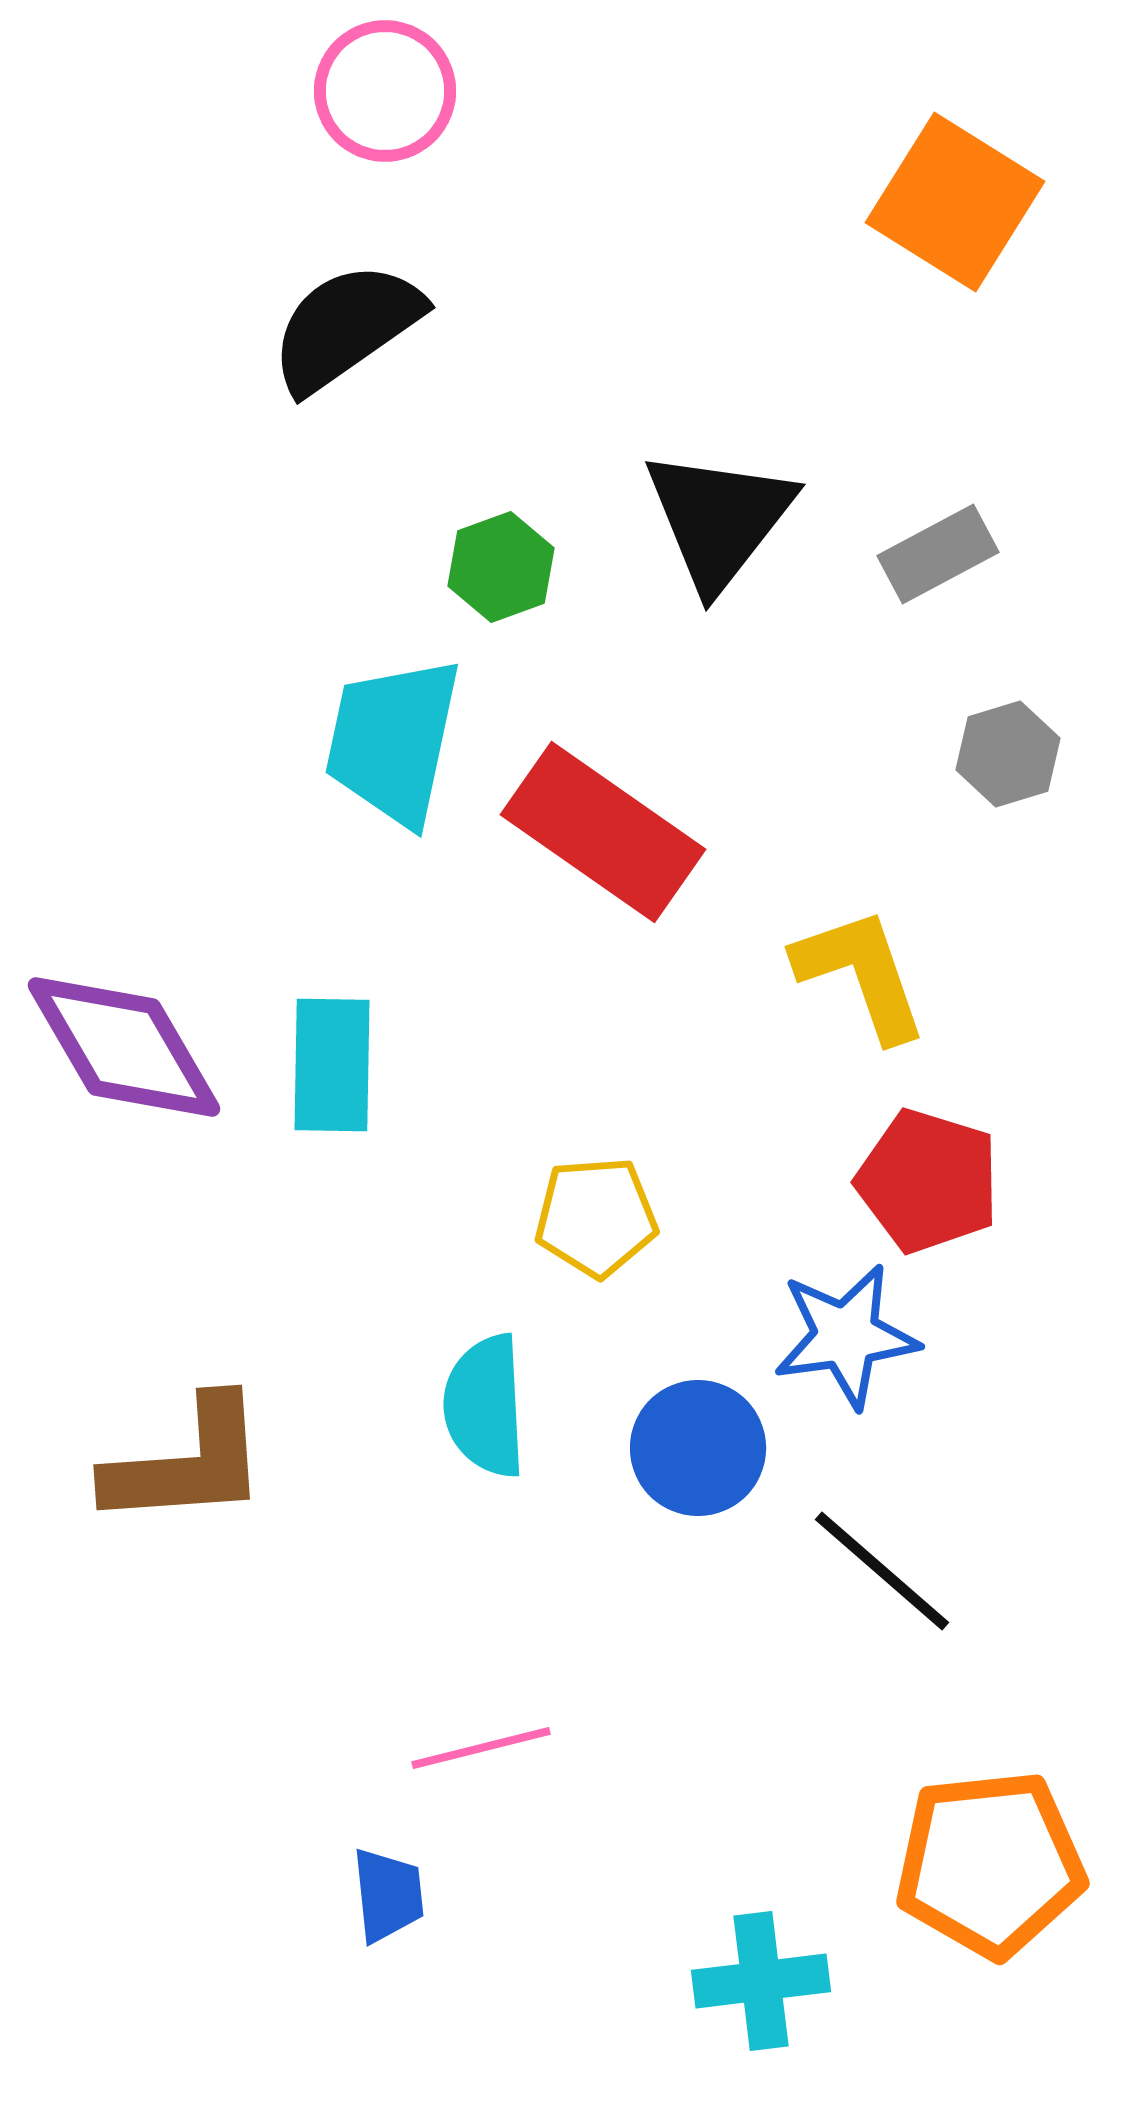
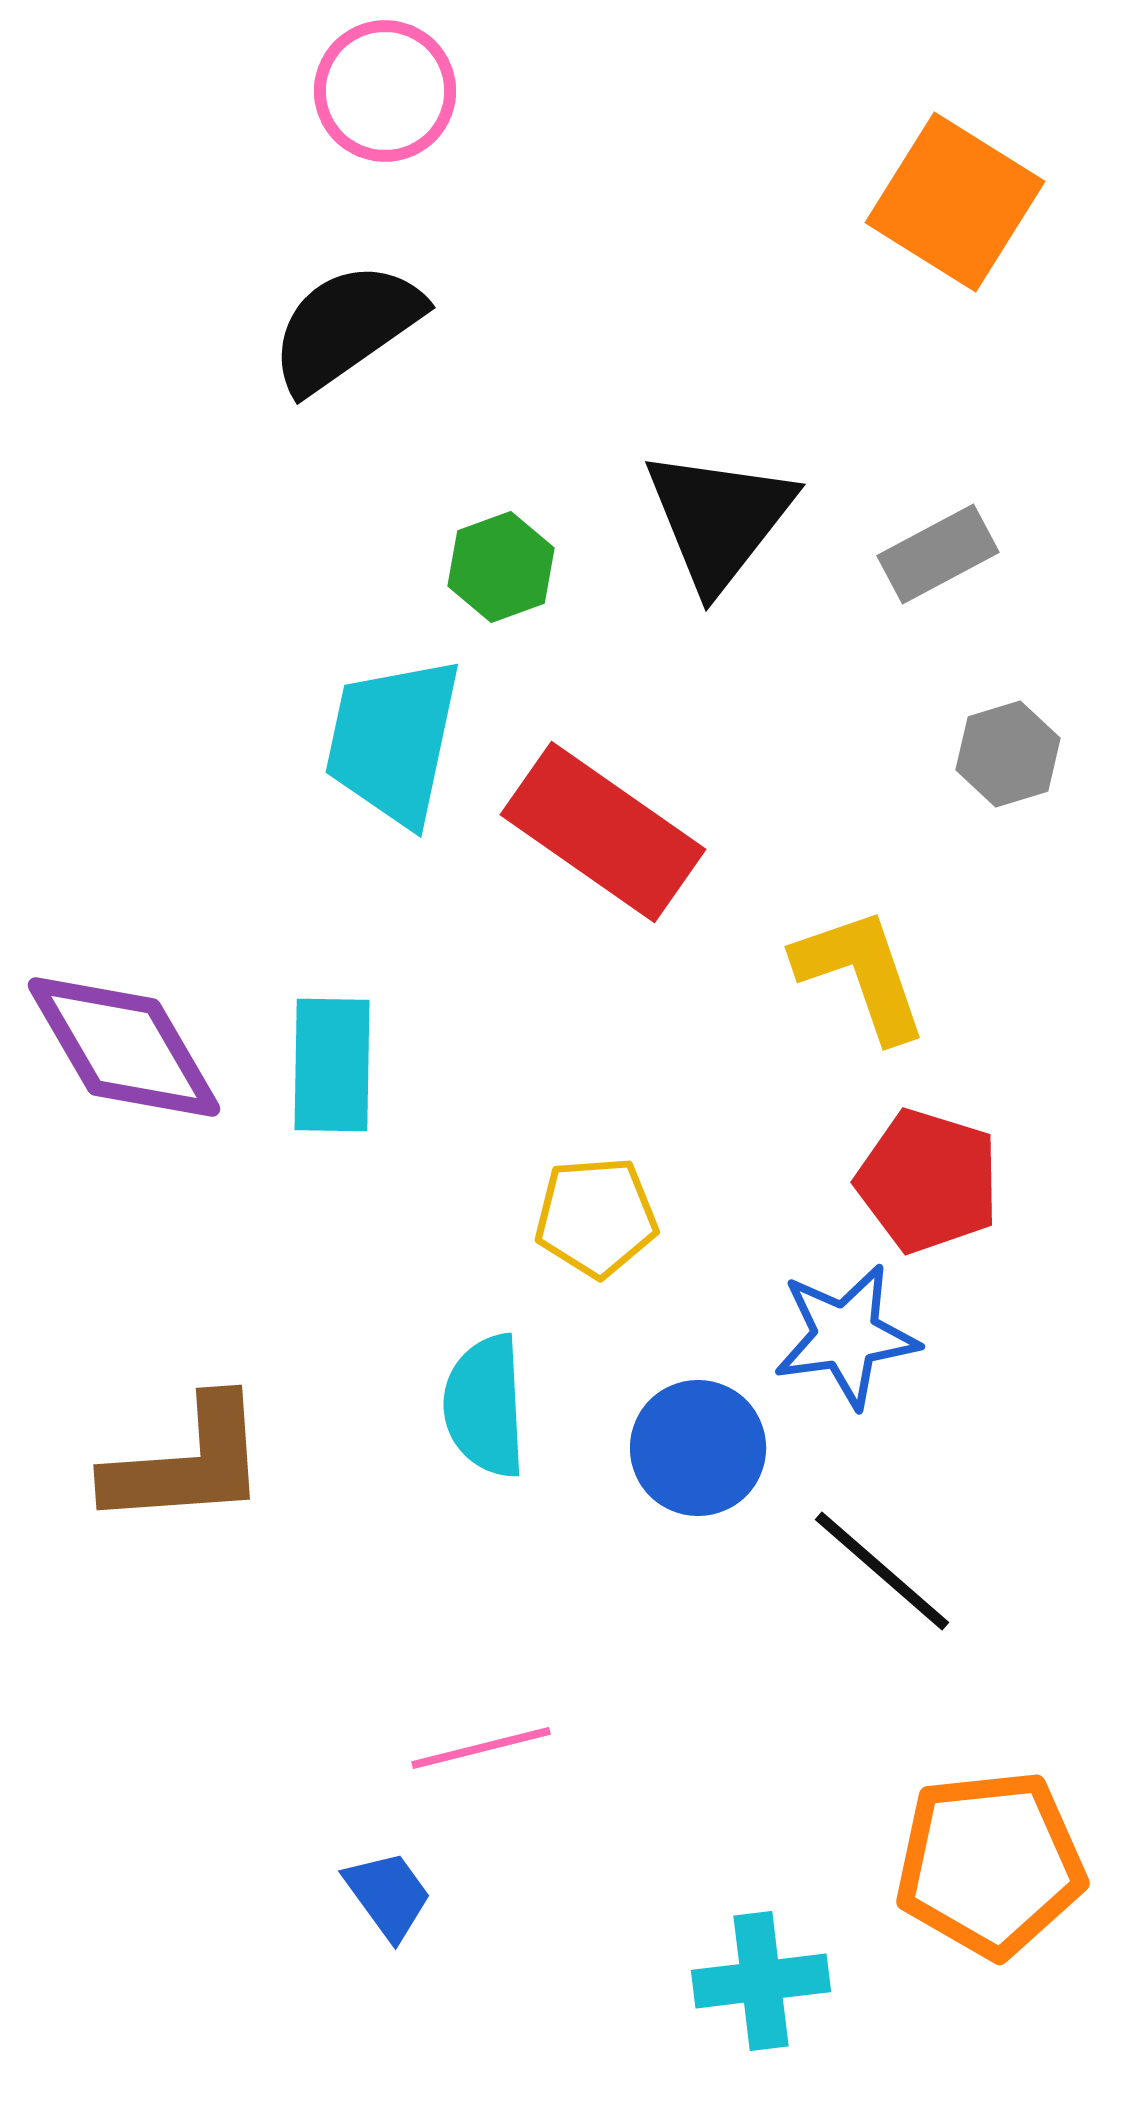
blue trapezoid: rotated 30 degrees counterclockwise
